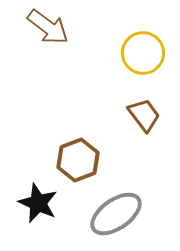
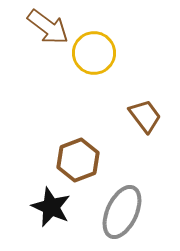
yellow circle: moved 49 px left
brown trapezoid: moved 1 px right, 1 px down
black star: moved 13 px right, 4 px down
gray ellipse: moved 6 px right, 2 px up; rotated 30 degrees counterclockwise
